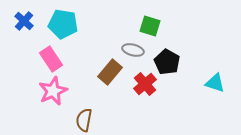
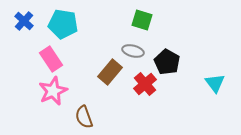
green square: moved 8 px left, 6 px up
gray ellipse: moved 1 px down
cyan triangle: rotated 35 degrees clockwise
brown semicircle: moved 3 px up; rotated 30 degrees counterclockwise
